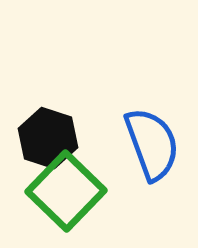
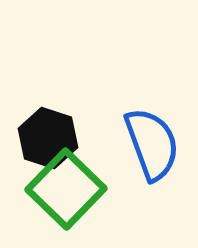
green square: moved 2 px up
